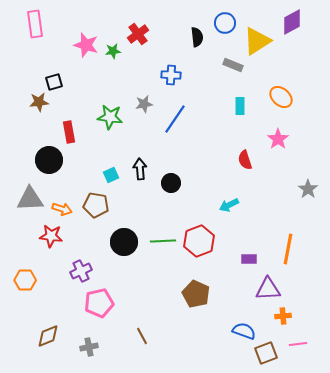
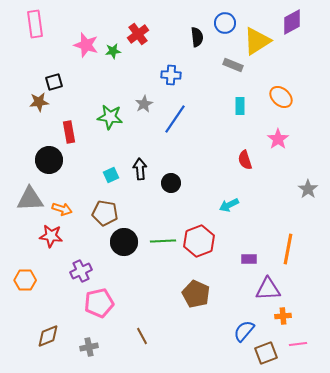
gray star at (144, 104): rotated 18 degrees counterclockwise
brown pentagon at (96, 205): moved 9 px right, 8 px down
blue semicircle at (244, 331): rotated 70 degrees counterclockwise
